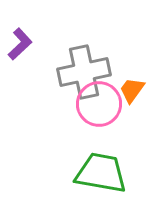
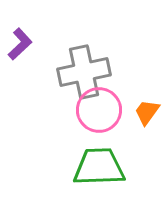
orange trapezoid: moved 15 px right, 22 px down
pink circle: moved 6 px down
green trapezoid: moved 2 px left, 6 px up; rotated 12 degrees counterclockwise
